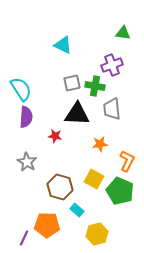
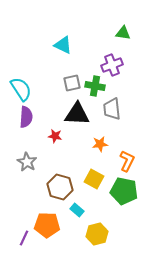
green pentagon: moved 4 px right; rotated 12 degrees counterclockwise
